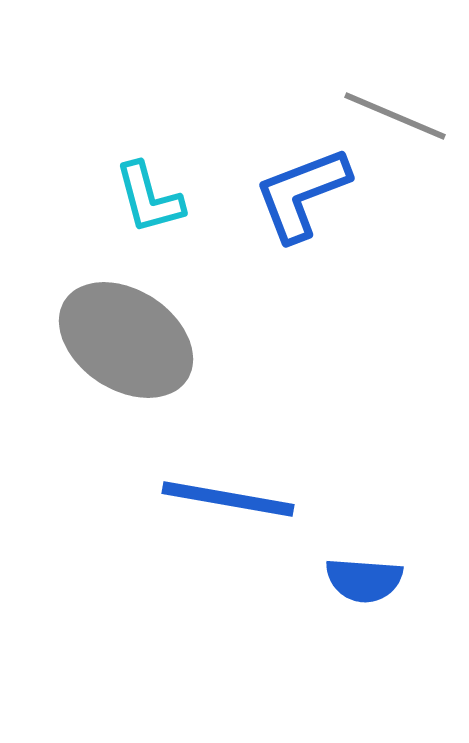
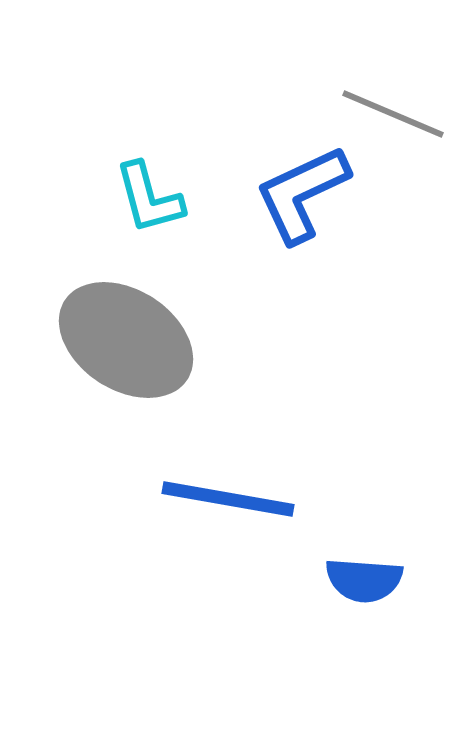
gray line: moved 2 px left, 2 px up
blue L-shape: rotated 4 degrees counterclockwise
